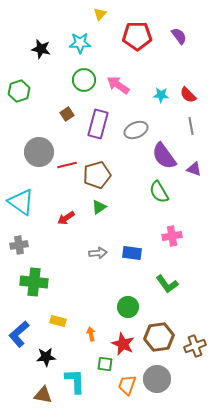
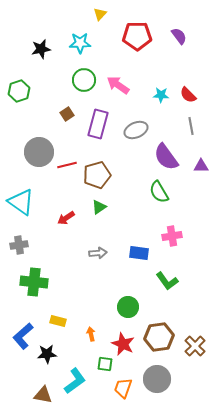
black star at (41, 49): rotated 24 degrees counterclockwise
purple semicircle at (164, 156): moved 2 px right, 1 px down
purple triangle at (194, 169): moved 7 px right, 3 px up; rotated 21 degrees counterclockwise
blue rectangle at (132, 253): moved 7 px right
green L-shape at (167, 284): moved 3 px up
blue L-shape at (19, 334): moved 4 px right, 2 px down
brown cross at (195, 346): rotated 25 degrees counterclockwise
black star at (46, 357): moved 1 px right, 3 px up
cyan L-shape at (75, 381): rotated 56 degrees clockwise
orange trapezoid at (127, 385): moved 4 px left, 3 px down
